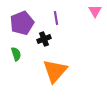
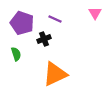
pink triangle: moved 2 px down
purple line: moved 1 px left, 1 px down; rotated 56 degrees counterclockwise
purple pentagon: rotated 30 degrees counterclockwise
orange triangle: moved 3 px down; rotated 24 degrees clockwise
